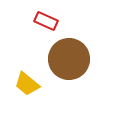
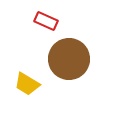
yellow trapezoid: rotated 8 degrees counterclockwise
